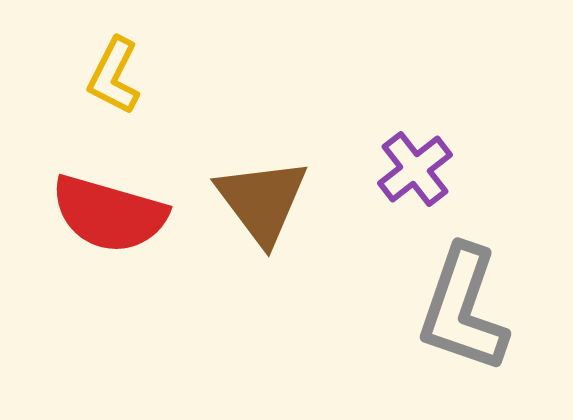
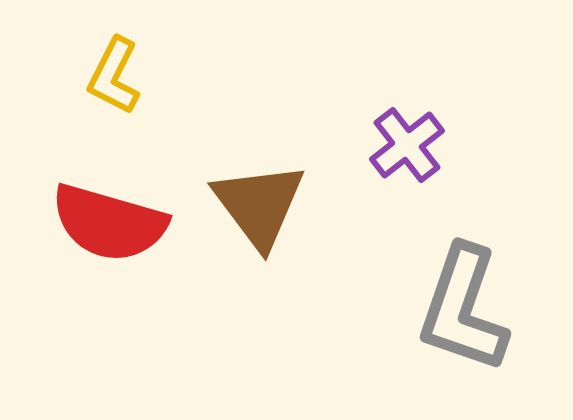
purple cross: moved 8 px left, 24 px up
brown triangle: moved 3 px left, 4 px down
red semicircle: moved 9 px down
